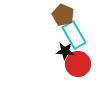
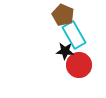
red circle: moved 1 px right, 1 px down
